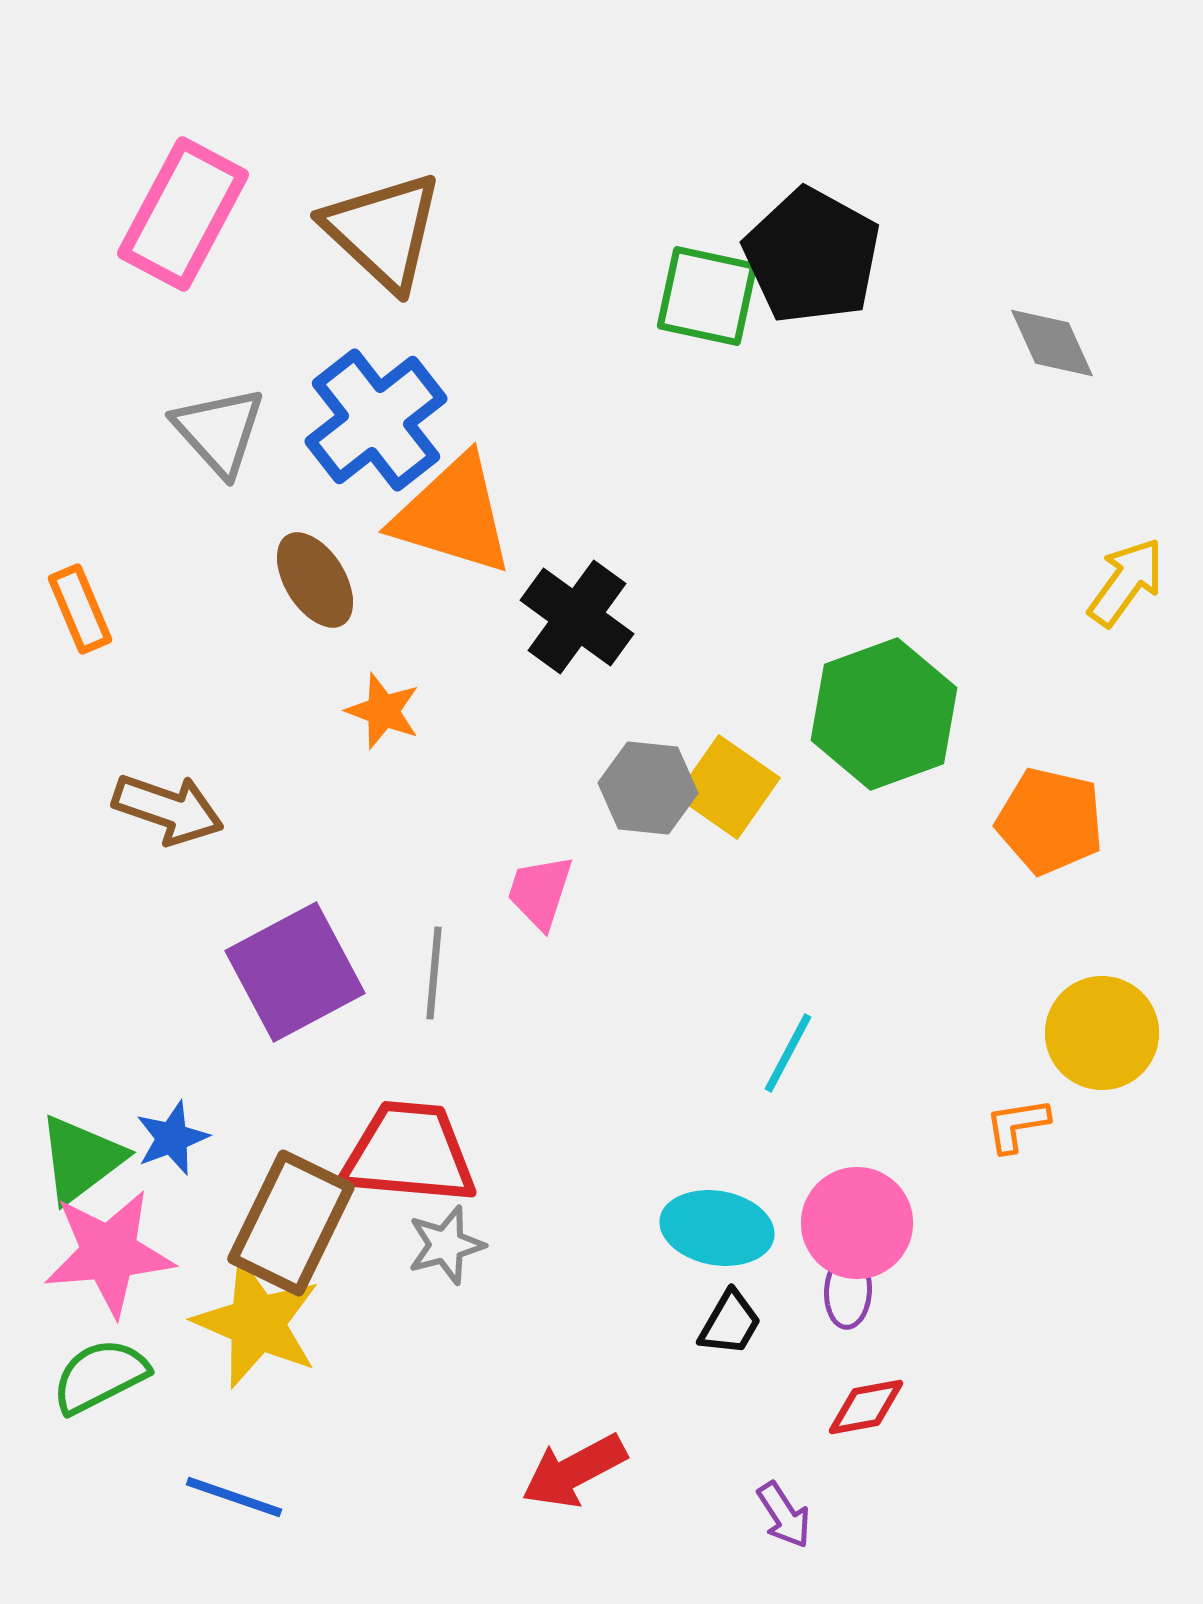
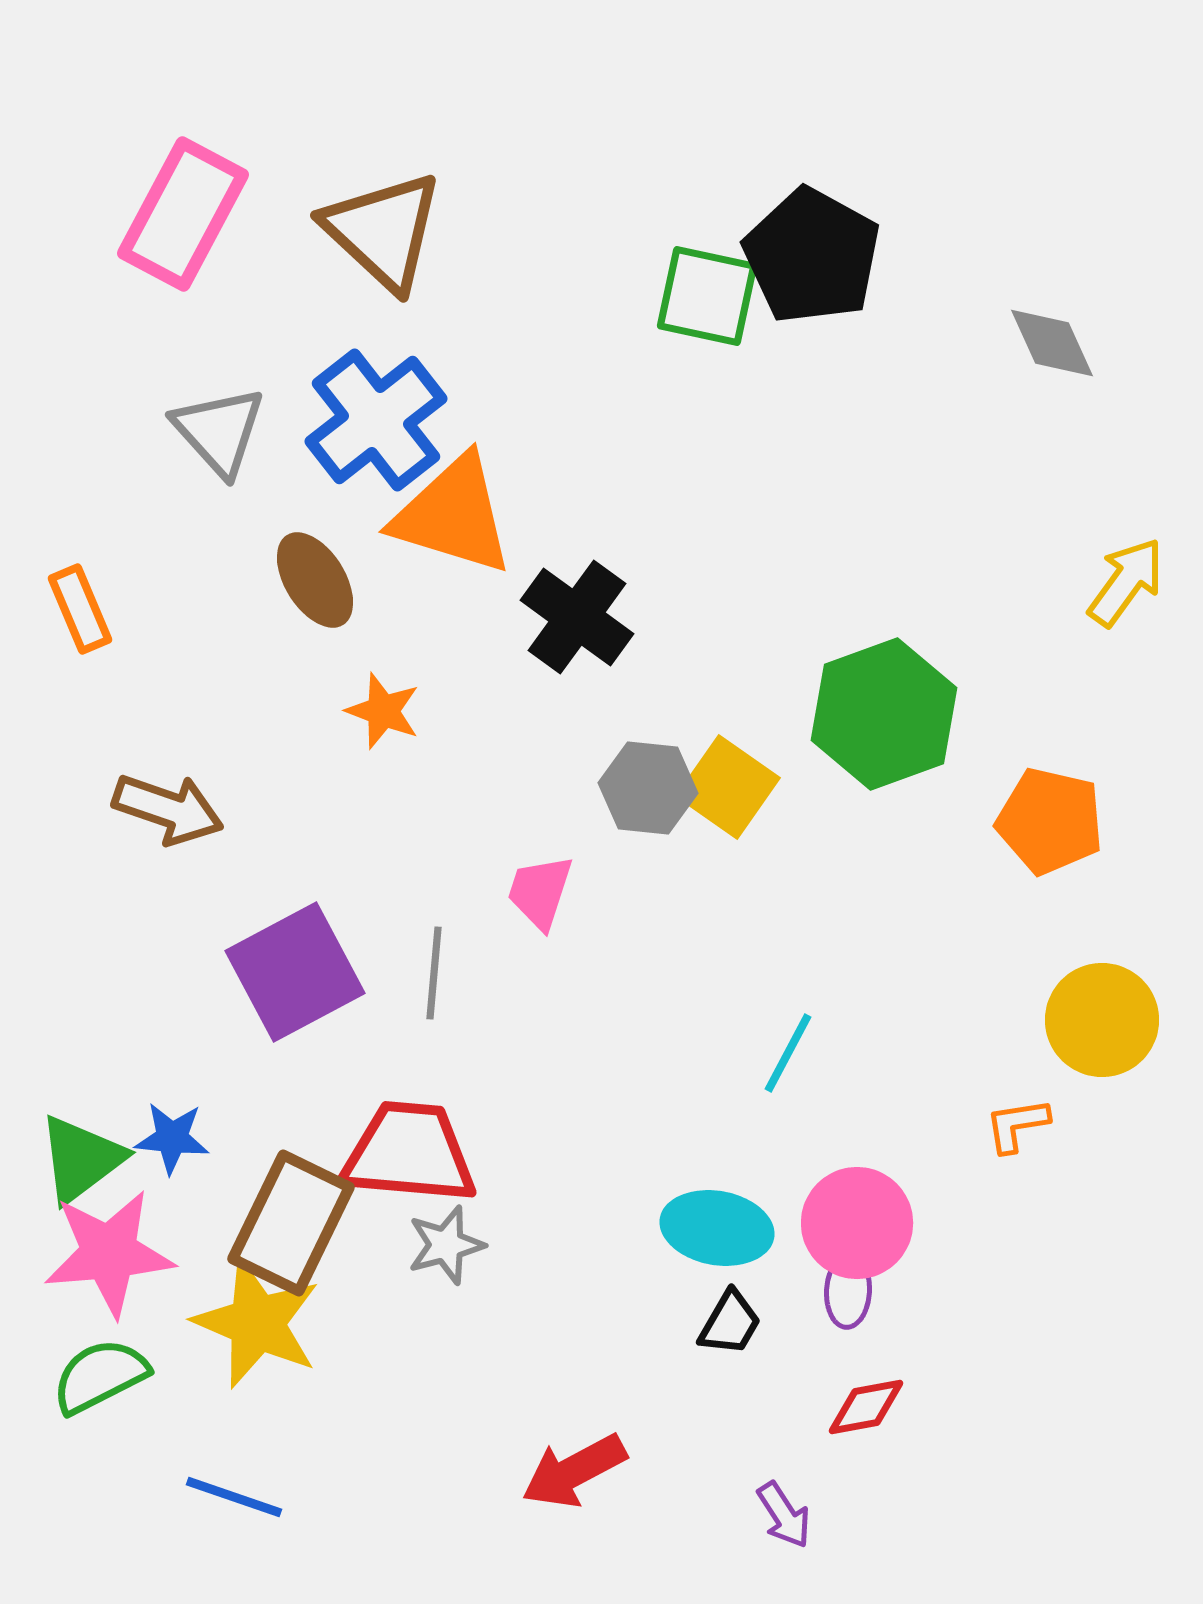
yellow circle: moved 13 px up
blue star: rotated 26 degrees clockwise
